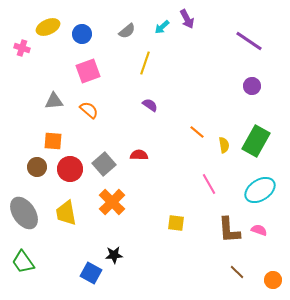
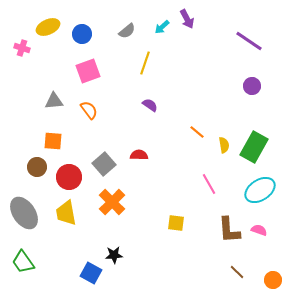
orange semicircle: rotated 12 degrees clockwise
green rectangle: moved 2 px left, 6 px down
red circle: moved 1 px left, 8 px down
